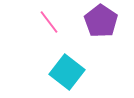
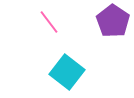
purple pentagon: moved 12 px right
